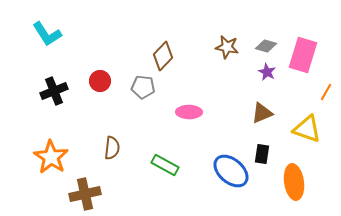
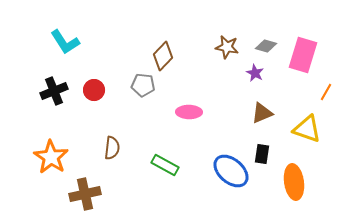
cyan L-shape: moved 18 px right, 8 px down
purple star: moved 12 px left, 1 px down
red circle: moved 6 px left, 9 px down
gray pentagon: moved 2 px up
